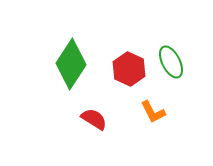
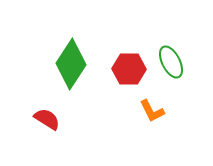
red hexagon: rotated 24 degrees counterclockwise
orange L-shape: moved 1 px left, 1 px up
red semicircle: moved 47 px left
